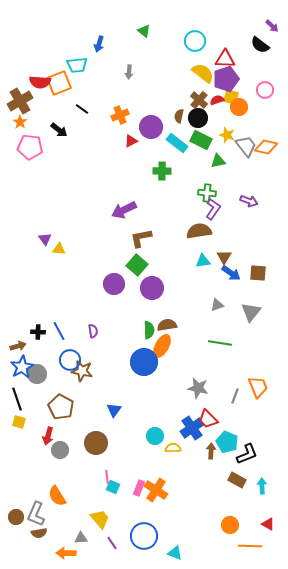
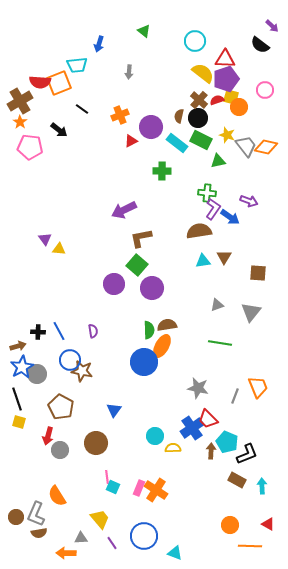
blue arrow at (231, 273): moved 1 px left, 56 px up
